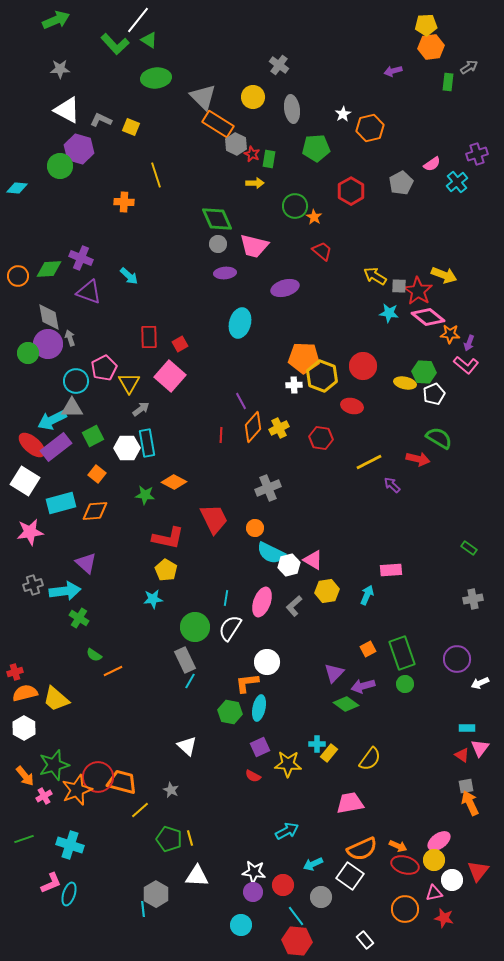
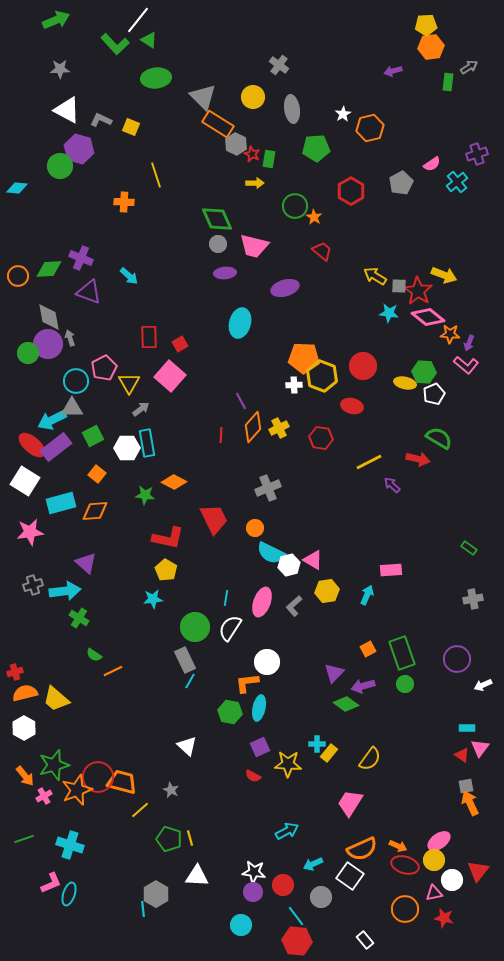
white arrow at (480, 683): moved 3 px right, 2 px down
pink trapezoid at (350, 803): rotated 48 degrees counterclockwise
